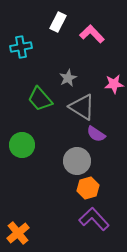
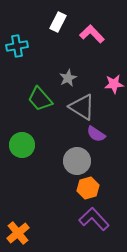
cyan cross: moved 4 px left, 1 px up
